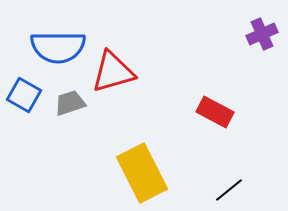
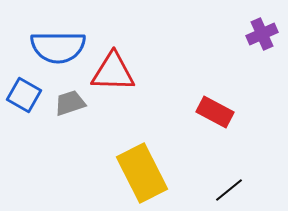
red triangle: rotated 18 degrees clockwise
